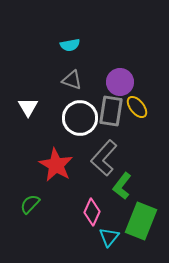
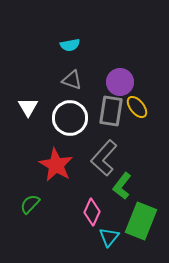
white circle: moved 10 px left
